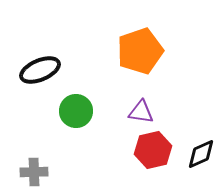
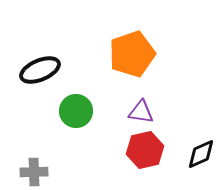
orange pentagon: moved 8 px left, 3 px down
red hexagon: moved 8 px left
